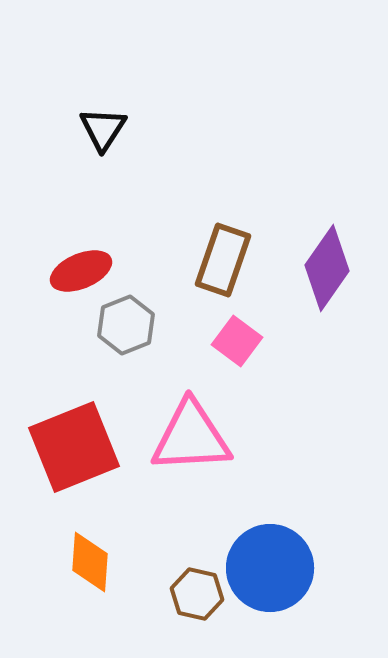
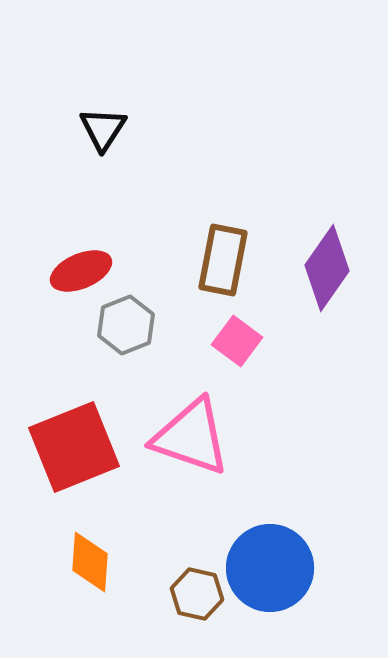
brown rectangle: rotated 8 degrees counterclockwise
pink triangle: rotated 22 degrees clockwise
